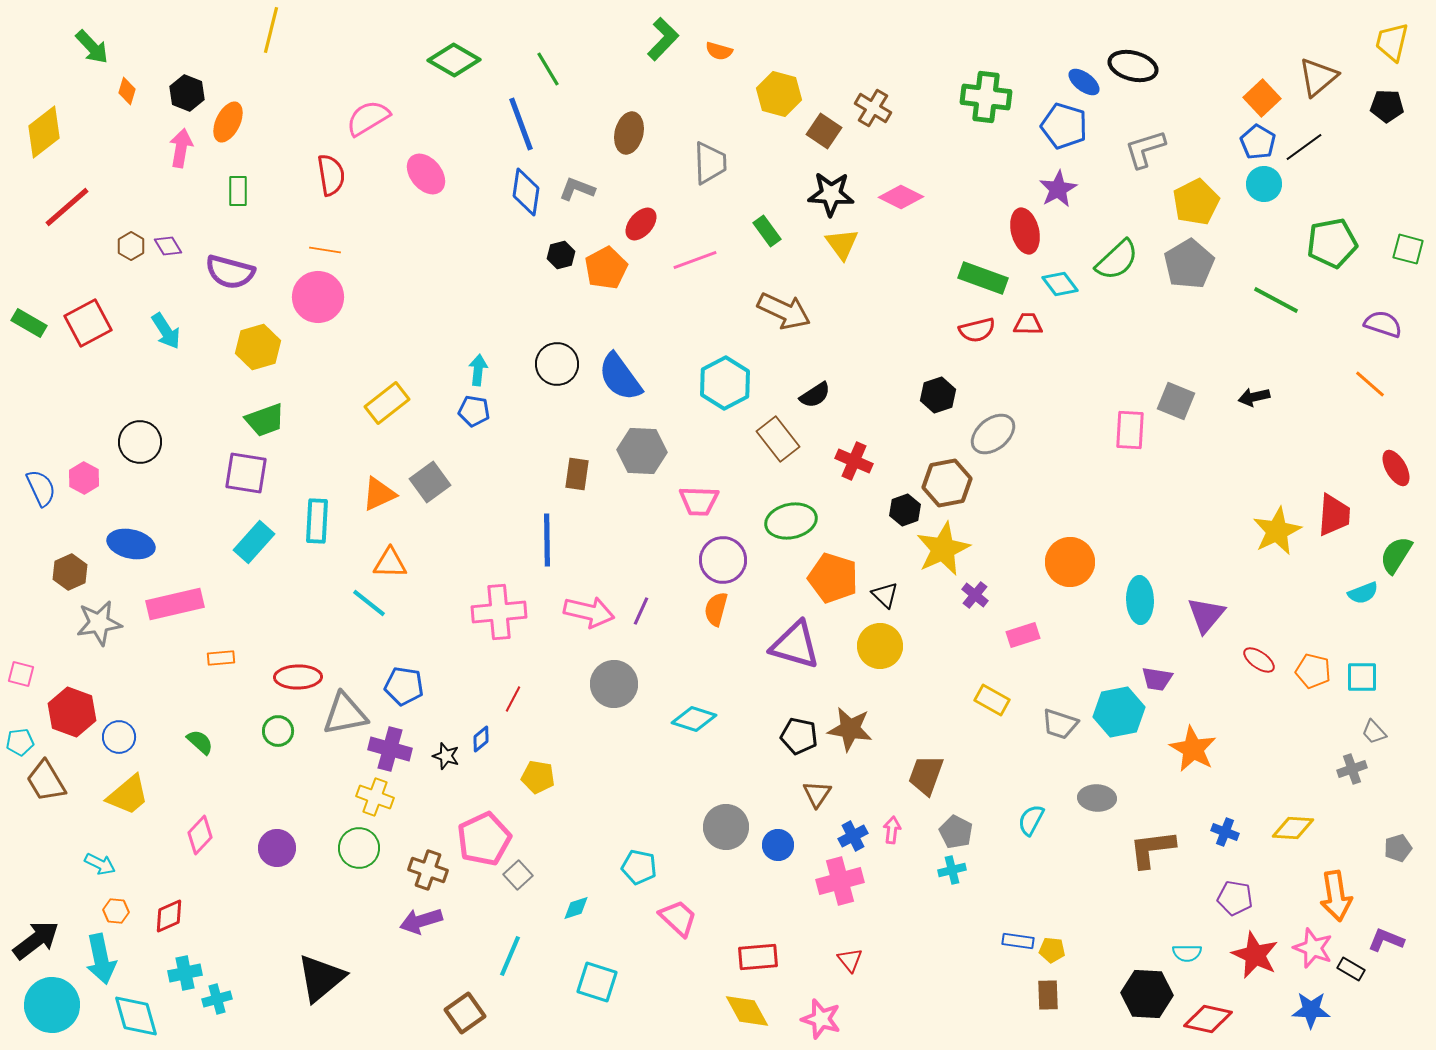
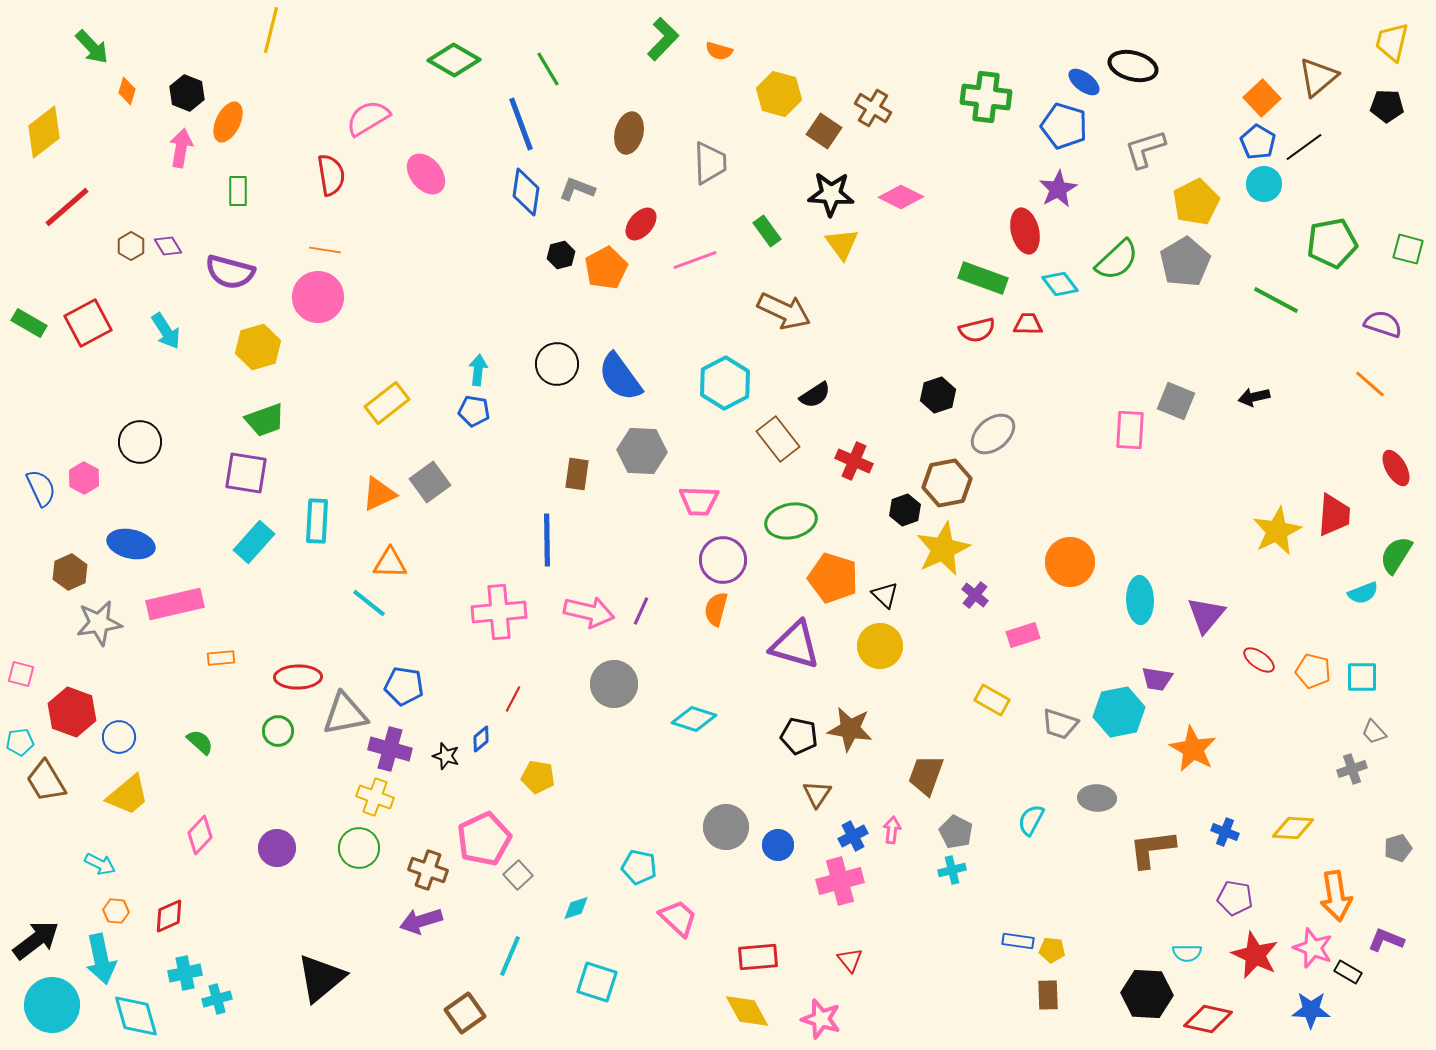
gray pentagon at (1189, 264): moved 4 px left, 2 px up
black rectangle at (1351, 969): moved 3 px left, 3 px down
